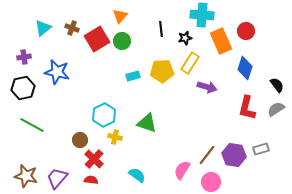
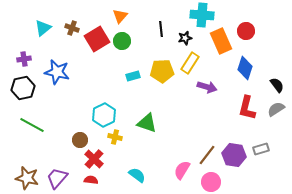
purple cross: moved 2 px down
brown star: moved 1 px right, 2 px down
